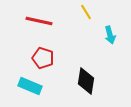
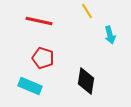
yellow line: moved 1 px right, 1 px up
